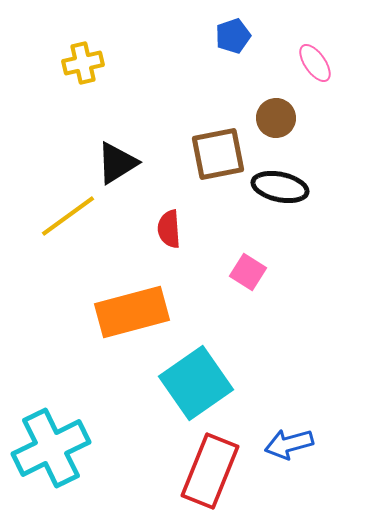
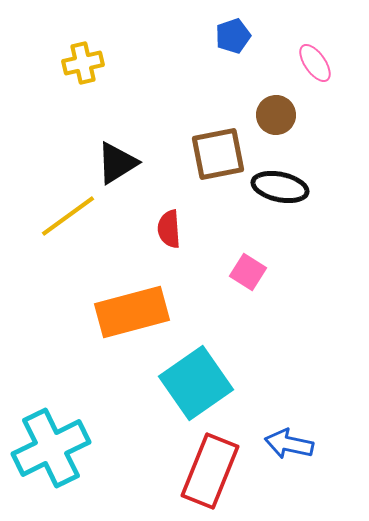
brown circle: moved 3 px up
blue arrow: rotated 27 degrees clockwise
